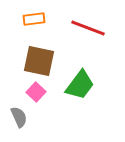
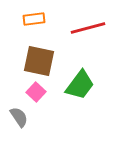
red line: rotated 36 degrees counterclockwise
gray semicircle: rotated 10 degrees counterclockwise
